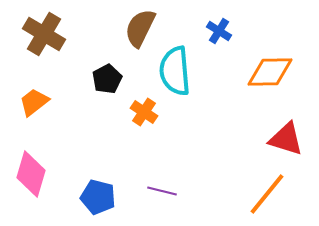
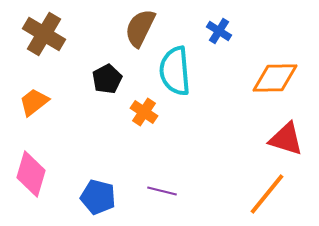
orange diamond: moved 5 px right, 6 px down
